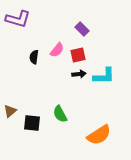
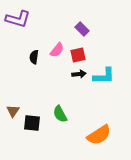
brown triangle: moved 3 px right; rotated 16 degrees counterclockwise
